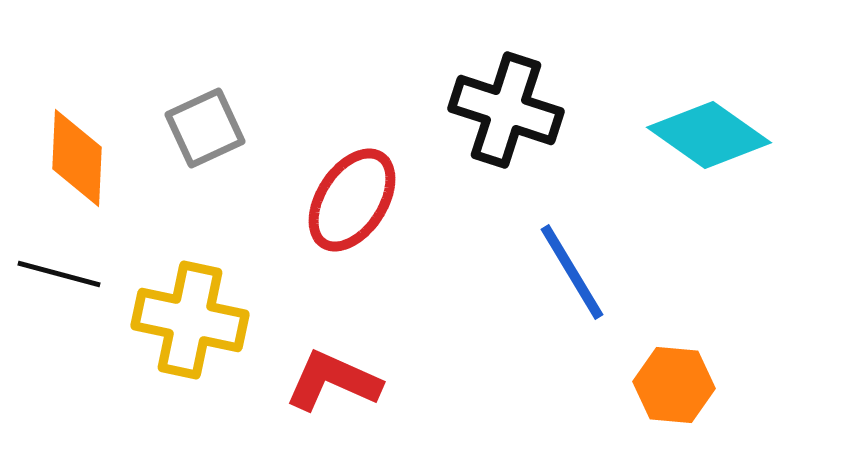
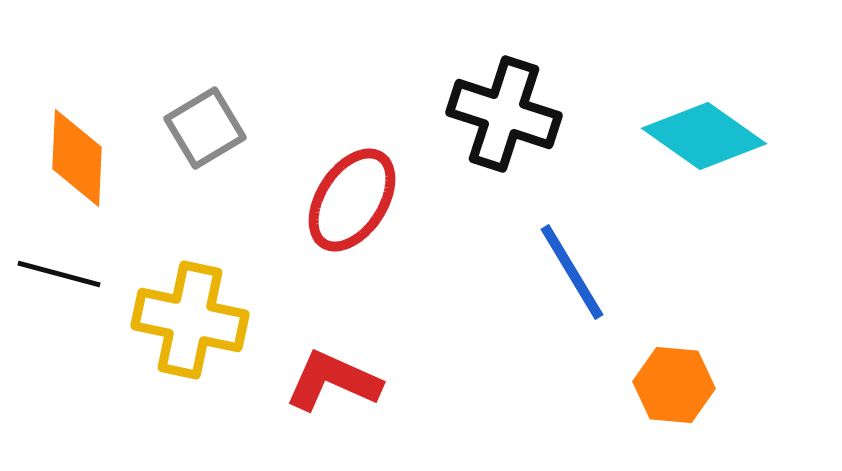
black cross: moved 2 px left, 4 px down
gray square: rotated 6 degrees counterclockwise
cyan diamond: moved 5 px left, 1 px down
